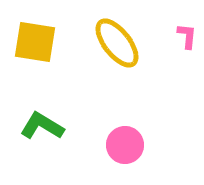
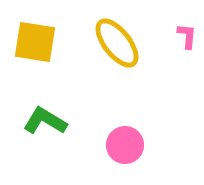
green L-shape: moved 3 px right, 5 px up
